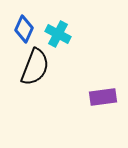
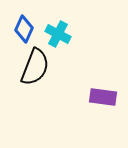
purple rectangle: rotated 16 degrees clockwise
